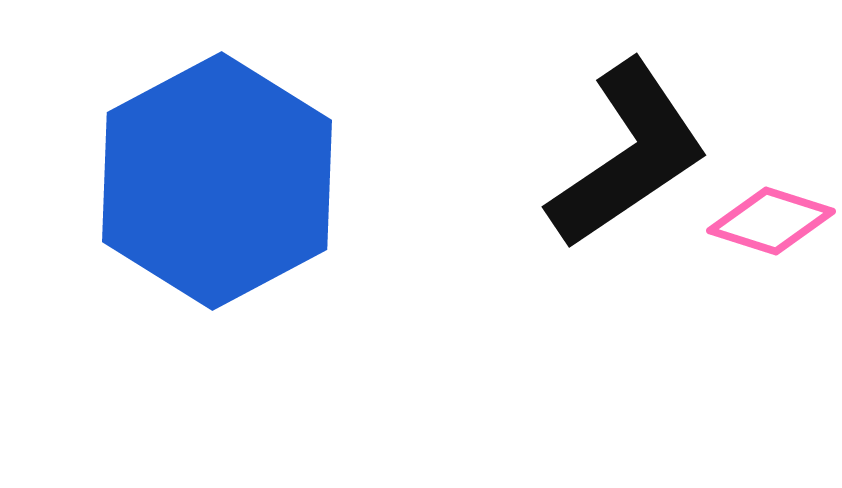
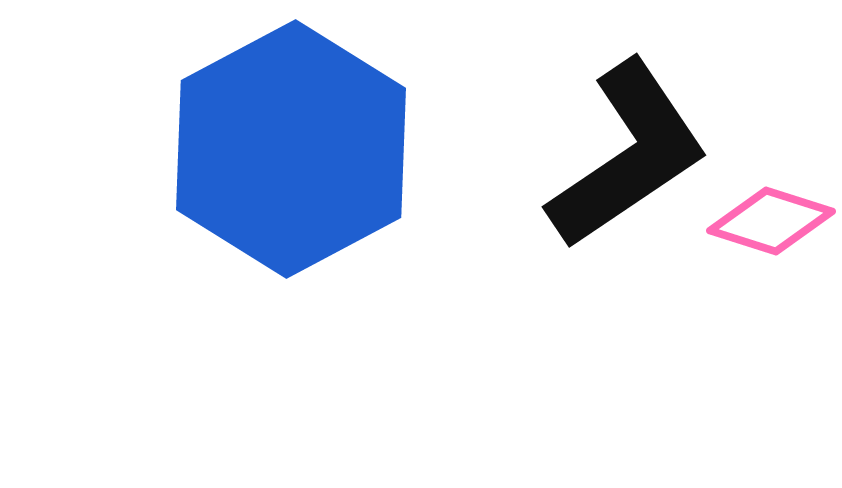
blue hexagon: moved 74 px right, 32 px up
